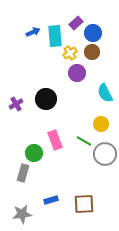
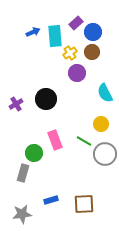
blue circle: moved 1 px up
